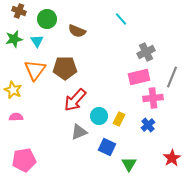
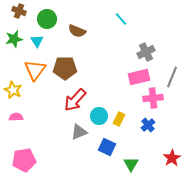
green triangle: moved 2 px right
